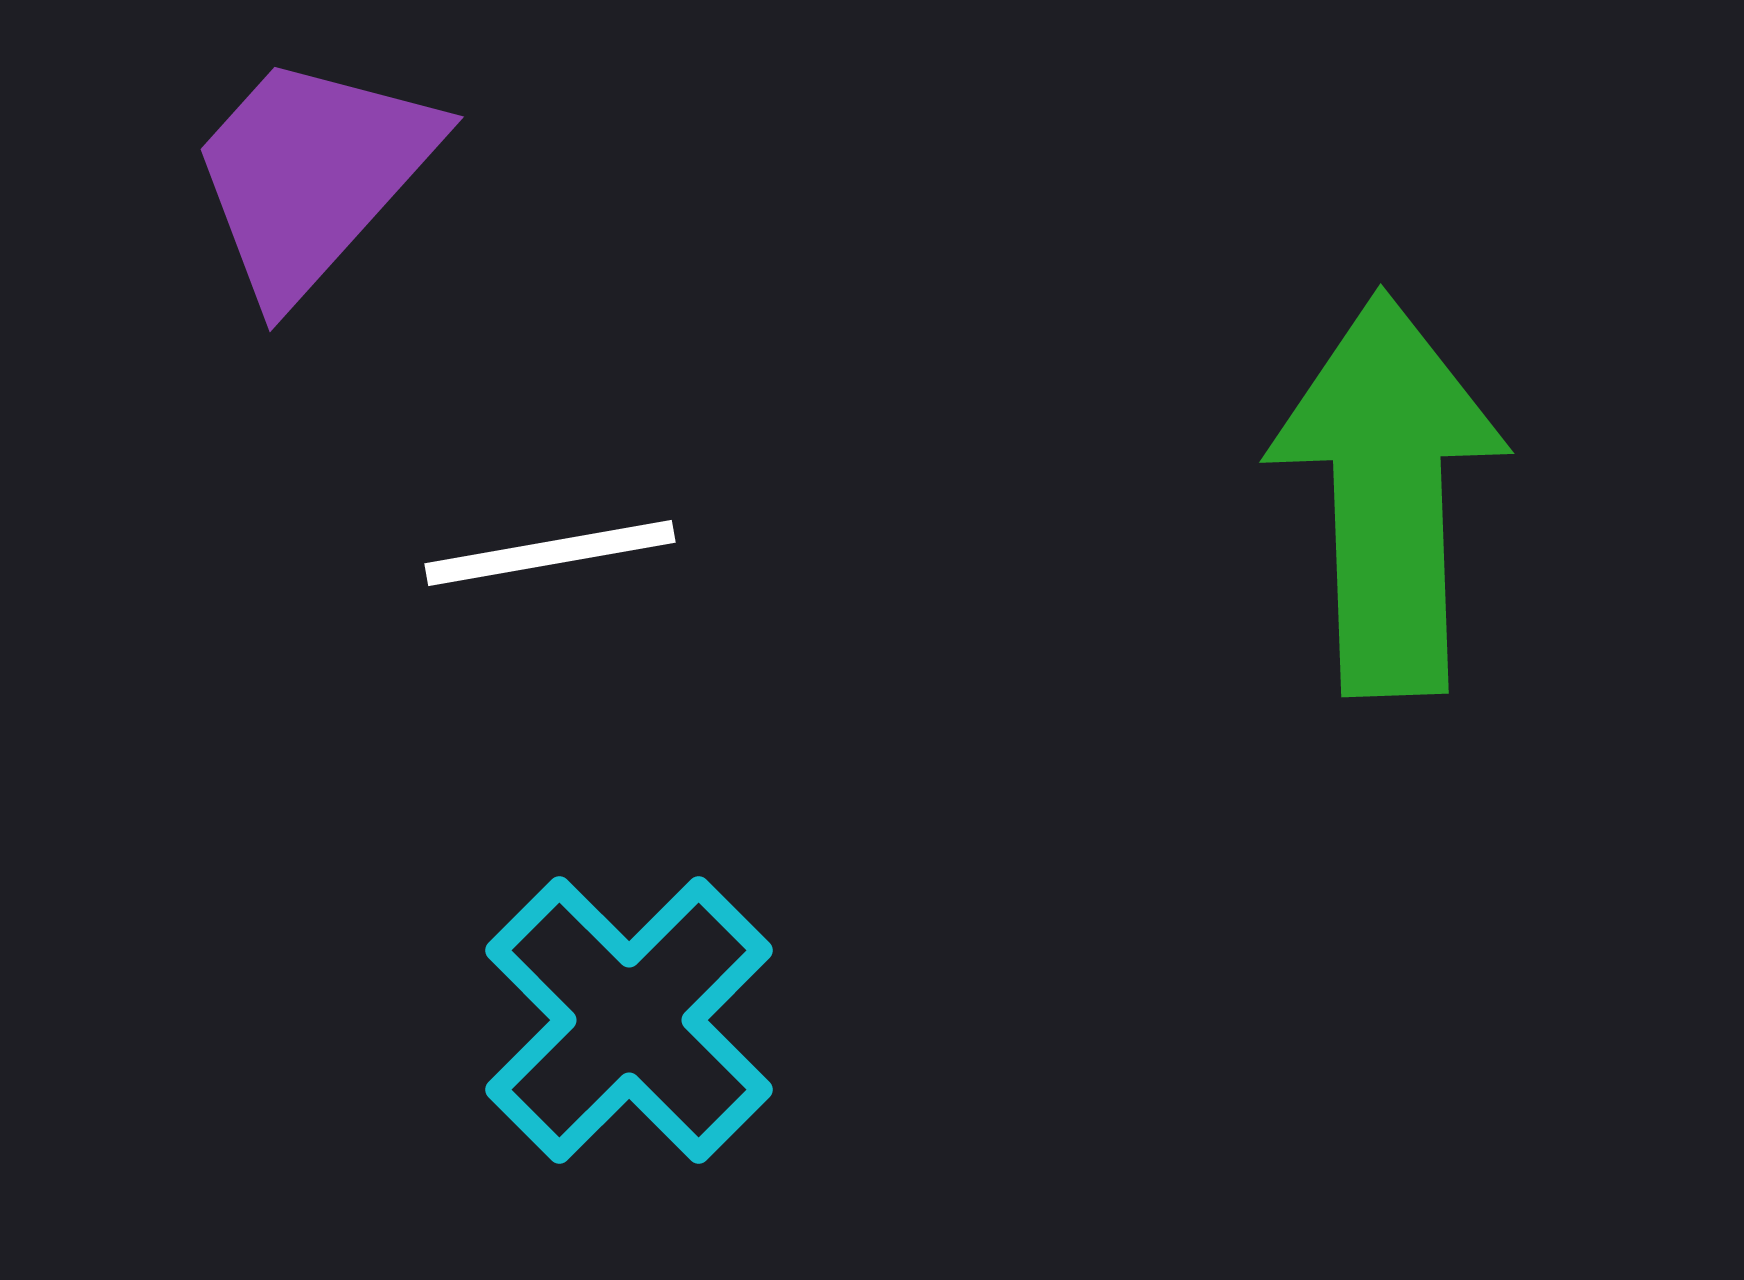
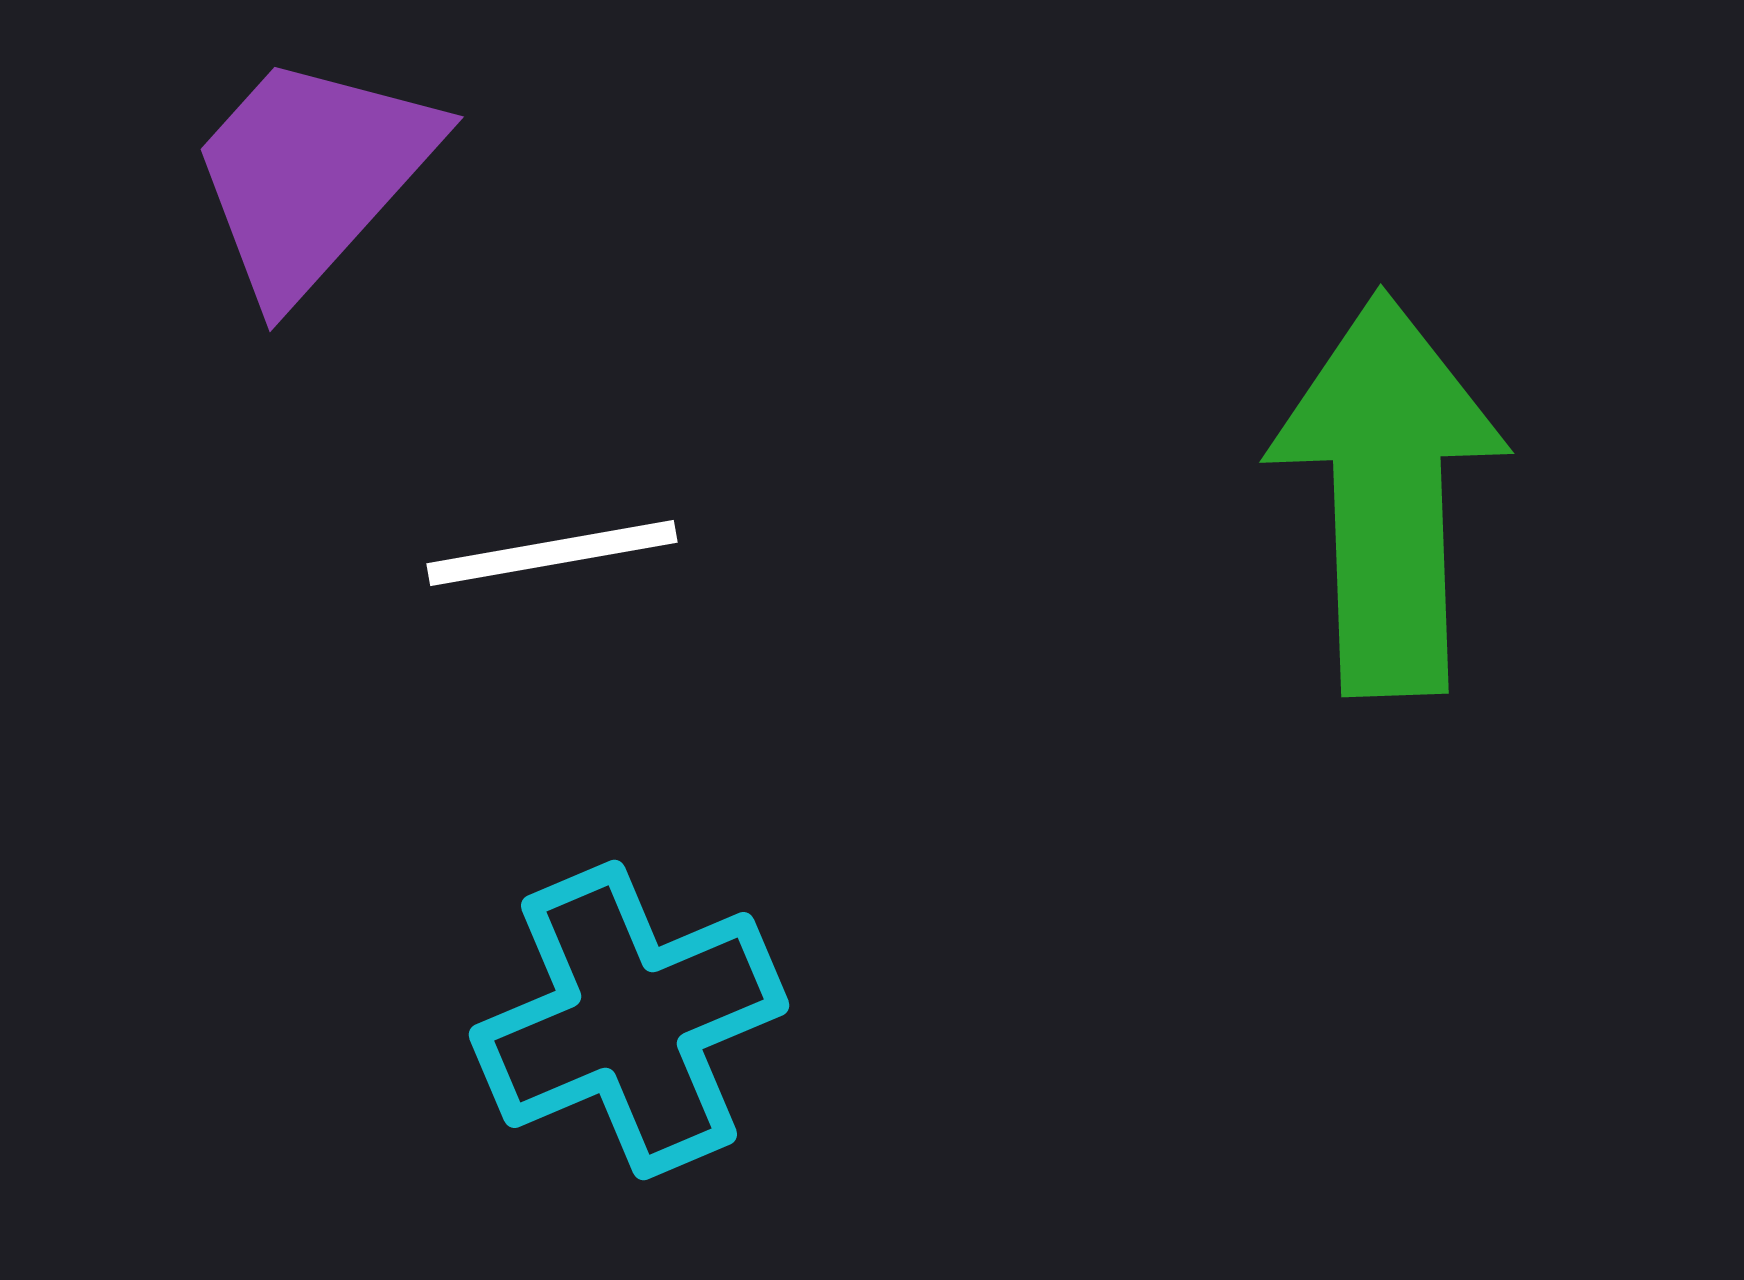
white line: moved 2 px right
cyan cross: rotated 22 degrees clockwise
